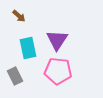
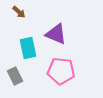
brown arrow: moved 4 px up
purple triangle: moved 1 px left, 6 px up; rotated 40 degrees counterclockwise
pink pentagon: moved 3 px right
